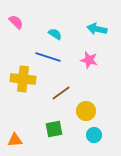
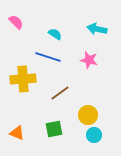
yellow cross: rotated 10 degrees counterclockwise
brown line: moved 1 px left
yellow circle: moved 2 px right, 4 px down
orange triangle: moved 2 px right, 7 px up; rotated 28 degrees clockwise
